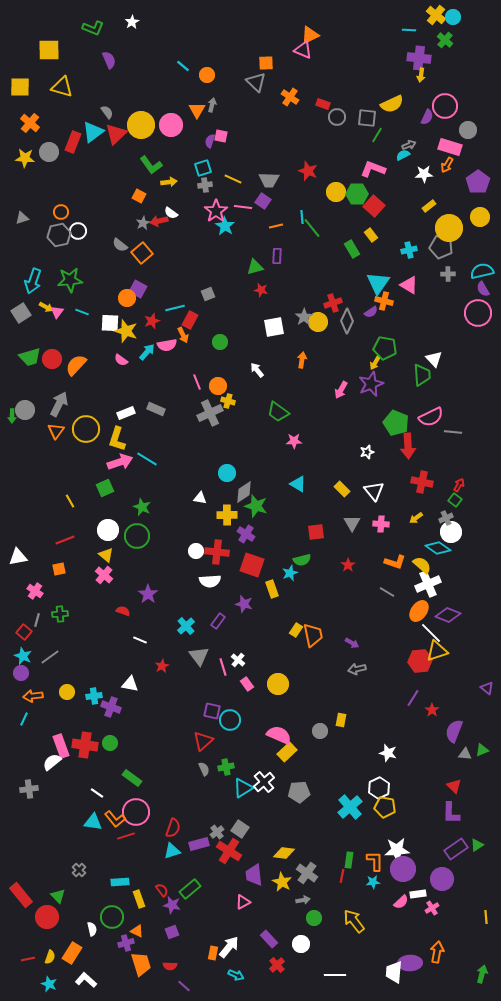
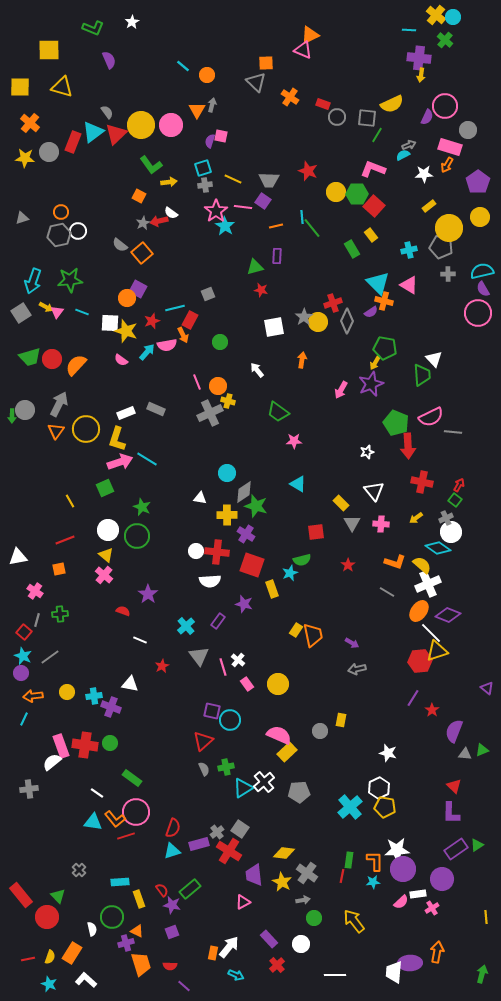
cyan triangle at (378, 283): rotated 20 degrees counterclockwise
yellow rectangle at (342, 489): moved 1 px left, 14 px down
